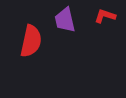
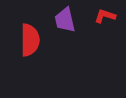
red semicircle: moved 1 px left, 1 px up; rotated 12 degrees counterclockwise
